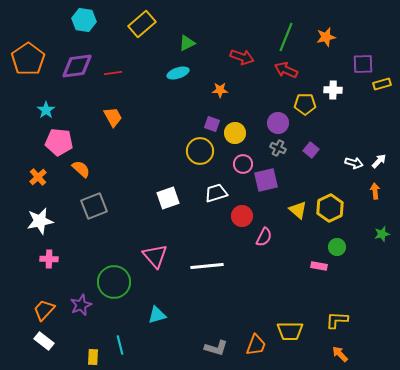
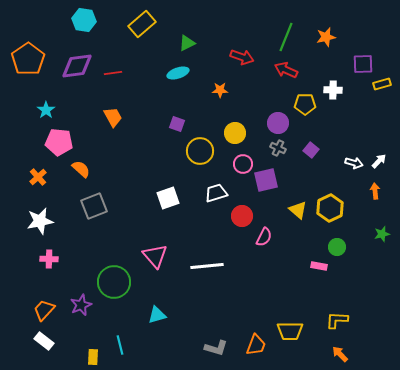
purple square at (212, 124): moved 35 px left
